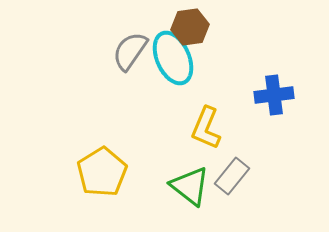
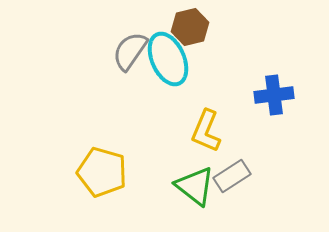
brown hexagon: rotated 6 degrees counterclockwise
cyan ellipse: moved 5 px left, 1 px down
yellow L-shape: moved 3 px down
yellow pentagon: rotated 24 degrees counterclockwise
gray rectangle: rotated 18 degrees clockwise
green triangle: moved 5 px right
